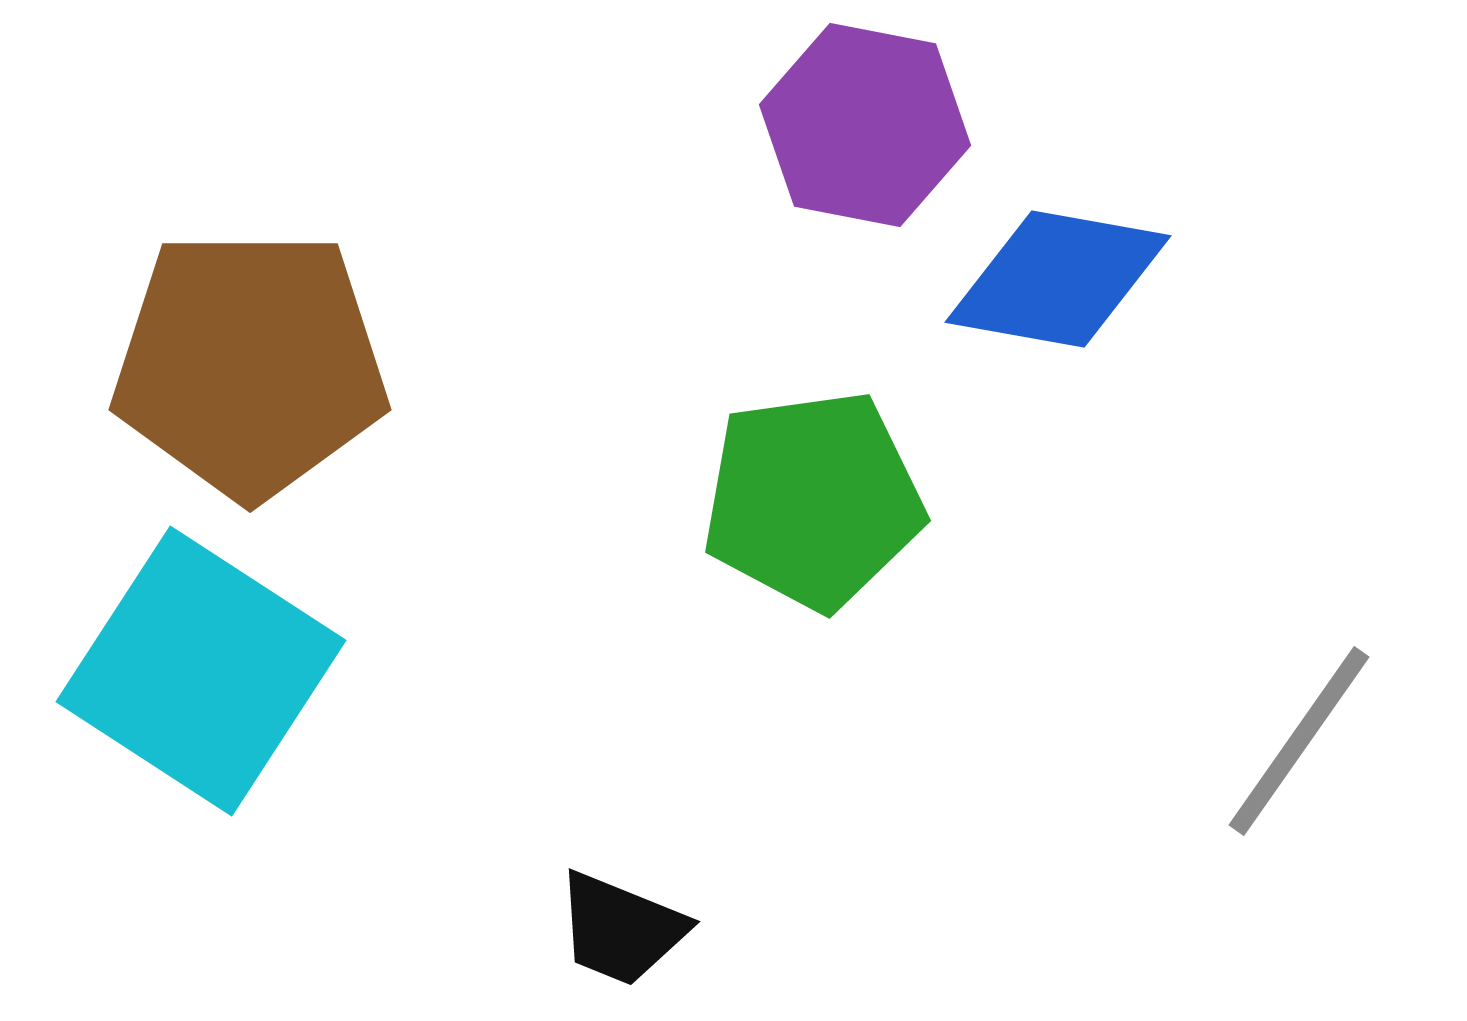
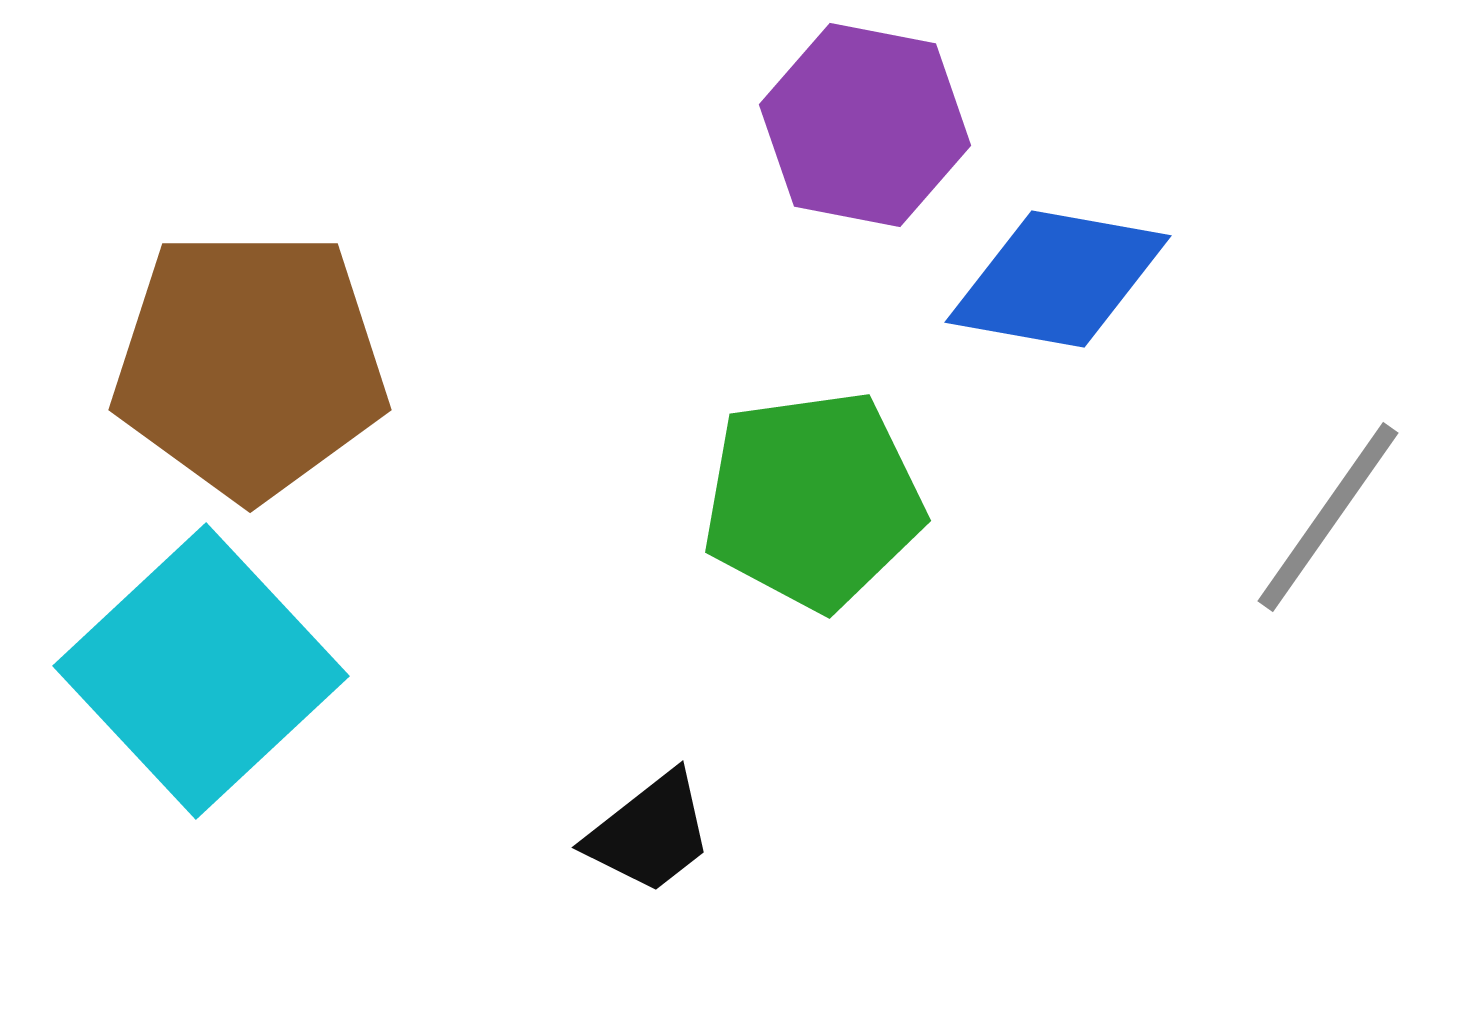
cyan square: rotated 14 degrees clockwise
gray line: moved 29 px right, 224 px up
black trapezoid: moved 29 px right, 96 px up; rotated 60 degrees counterclockwise
